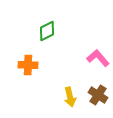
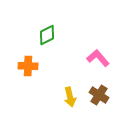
green diamond: moved 4 px down
orange cross: moved 1 px down
brown cross: moved 1 px right
